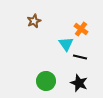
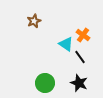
orange cross: moved 2 px right, 6 px down
cyan triangle: rotated 21 degrees counterclockwise
black line: rotated 40 degrees clockwise
green circle: moved 1 px left, 2 px down
